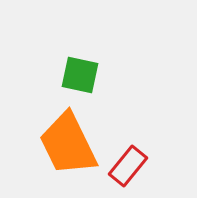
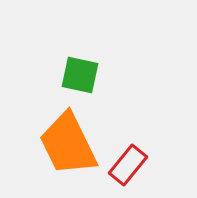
red rectangle: moved 1 px up
